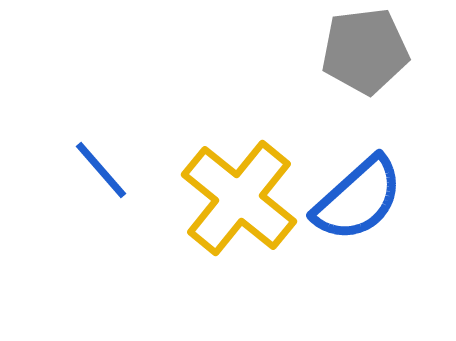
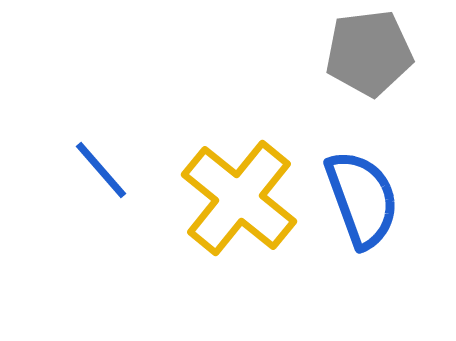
gray pentagon: moved 4 px right, 2 px down
blue semicircle: moved 4 px right; rotated 68 degrees counterclockwise
